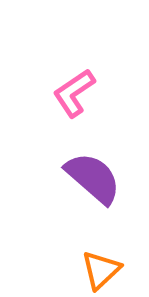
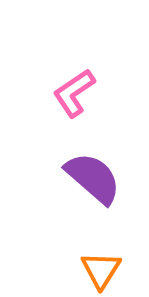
orange triangle: rotated 15 degrees counterclockwise
